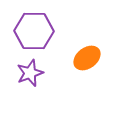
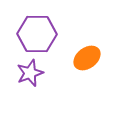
purple hexagon: moved 3 px right, 3 px down
